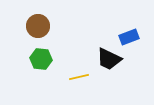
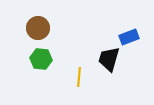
brown circle: moved 2 px down
black trapezoid: rotated 80 degrees clockwise
yellow line: rotated 72 degrees counterclockwise
